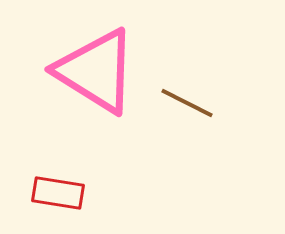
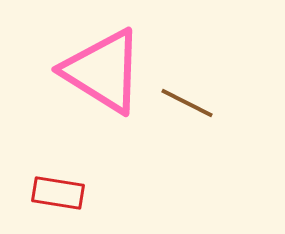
pink triangle: moved 7 px right
